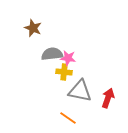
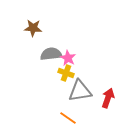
brown star: rotated 18 degrees counterclockwise
gray semicircle: moved 1 px left
pink star: rotated 21 degrees clockwise
yellow cross: moved 2 px right, 1 px down; rotated 14 degrees clockwise
gray triangle: rotated 20 degrees counterclockwise
